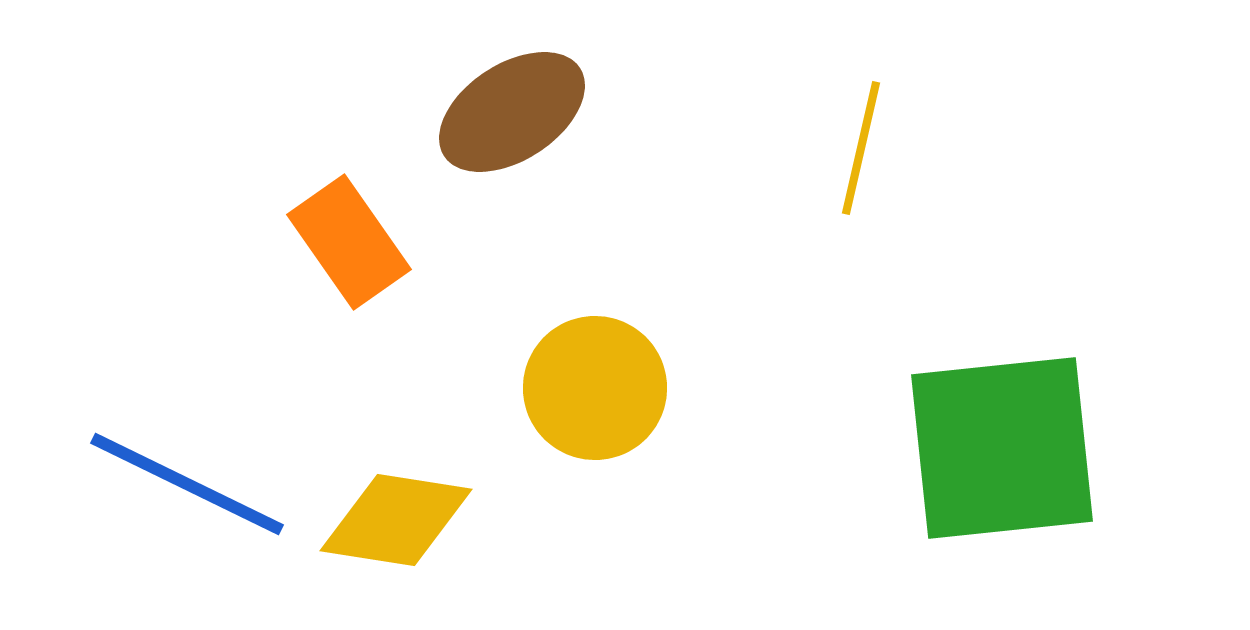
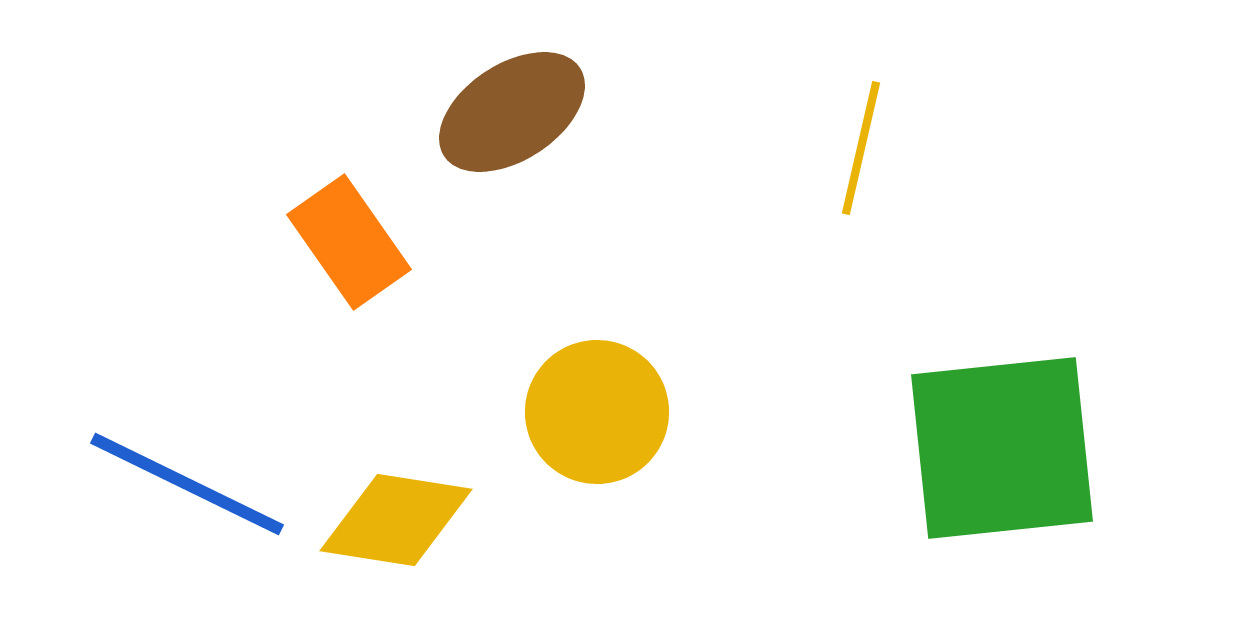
yellow circle: moved 2 px right, 24 px down
